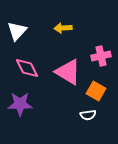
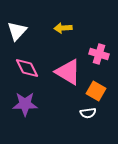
pink cross: moved 2 px left, 2 px up; rotated 30 degrees clockwise
purple star: moved 5 px right
white semicircle: moved 2 px up
